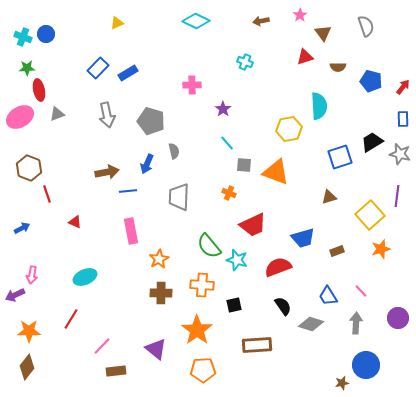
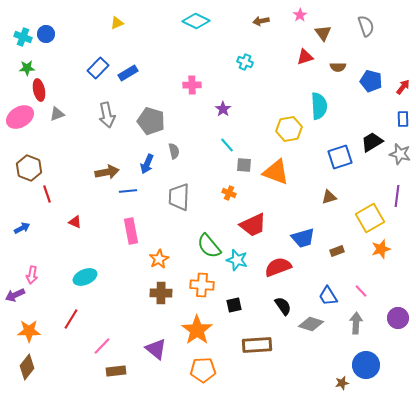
cyan line at (227, 143): moved 2 px down
yellow square at (370, 215): moved 3 px down; rotated 12 degrees clockwise
